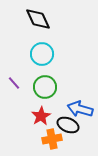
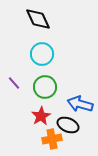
blue arrow: moved 5 px up
